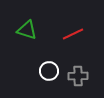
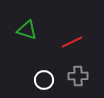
red line: moved 1 px left, 8 px down
white circle: moved 5 px left, 9 px down
